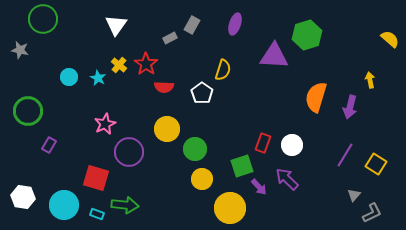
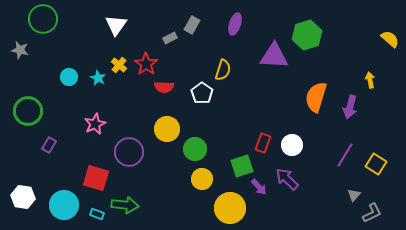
pink star at (105, 124): moved 10 px left
